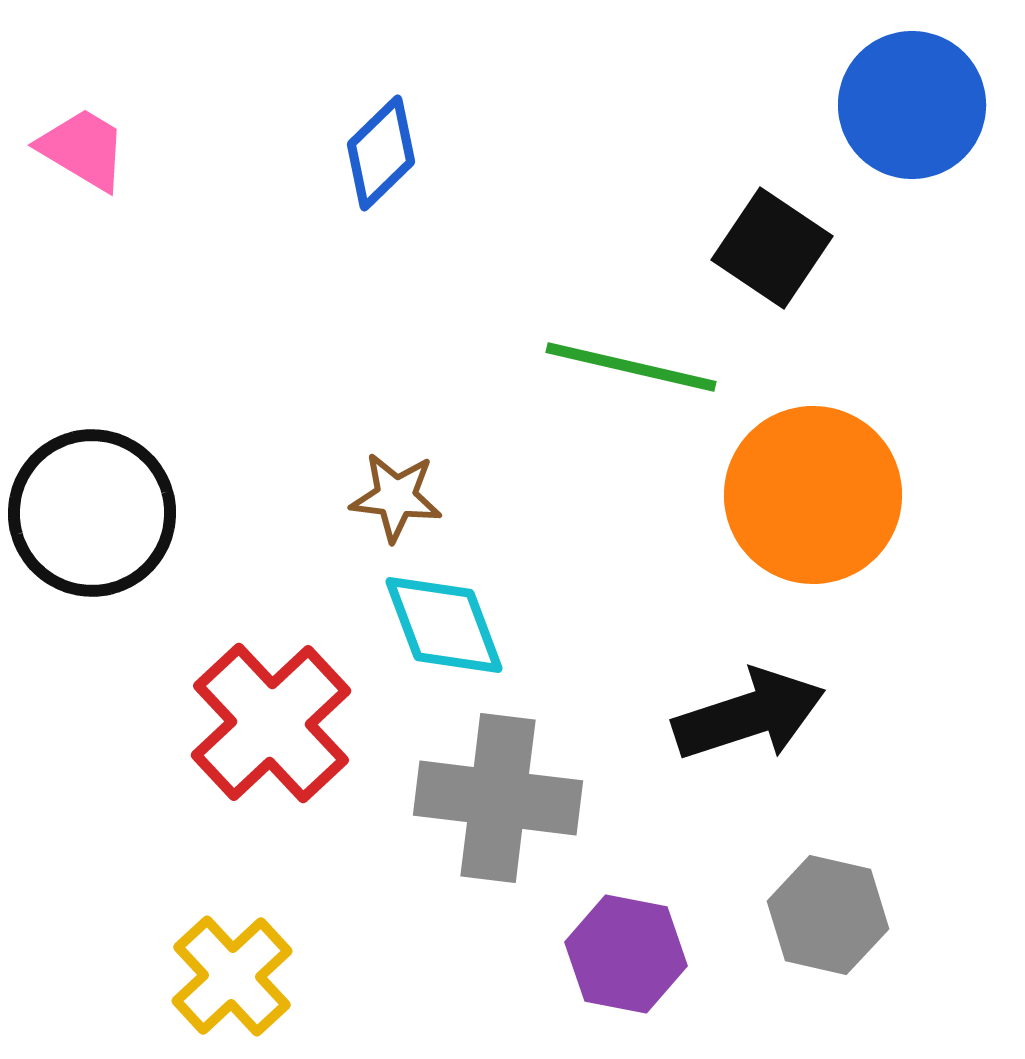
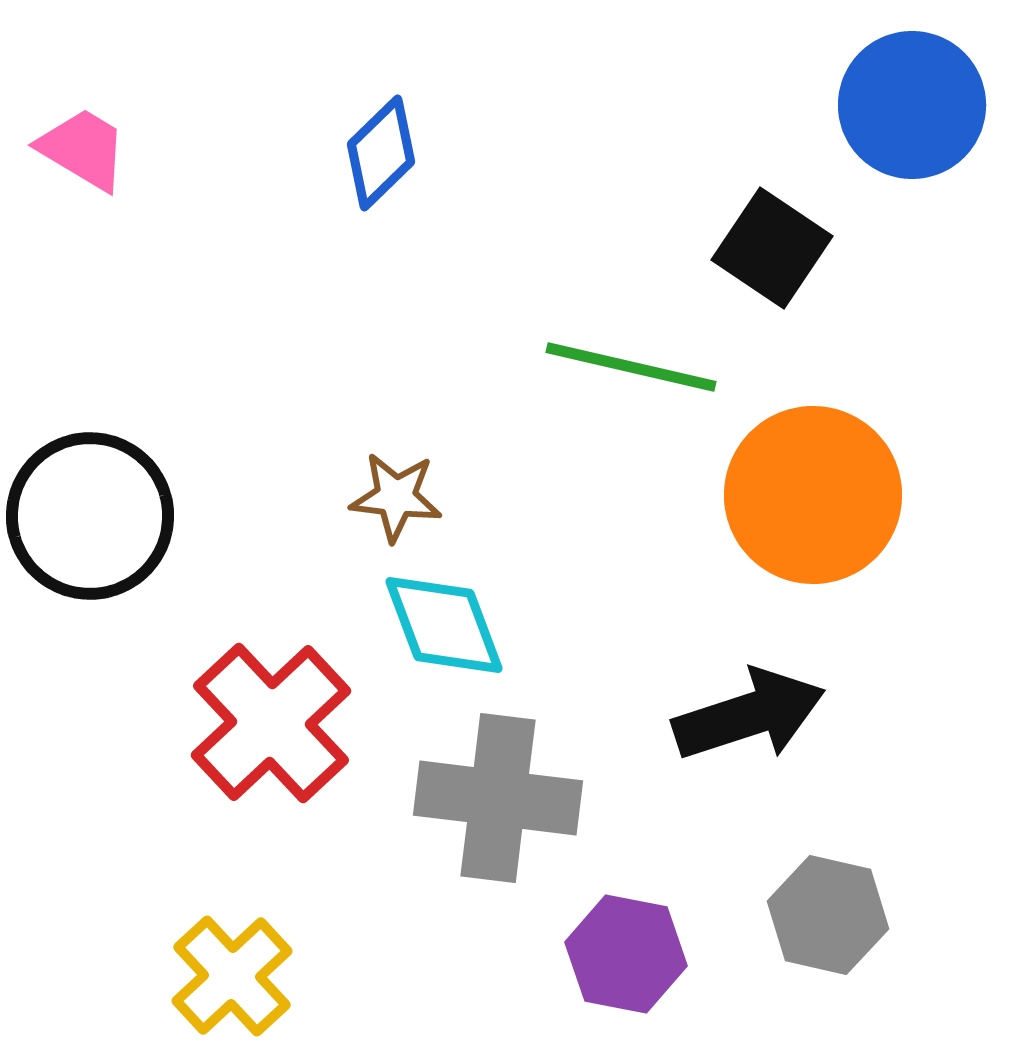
black circle: moved 2 px left, 3 px down
